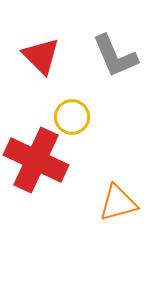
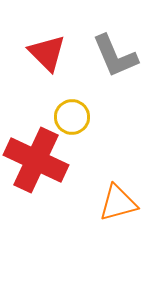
red triangle: moved 6 px right, 3 px up
